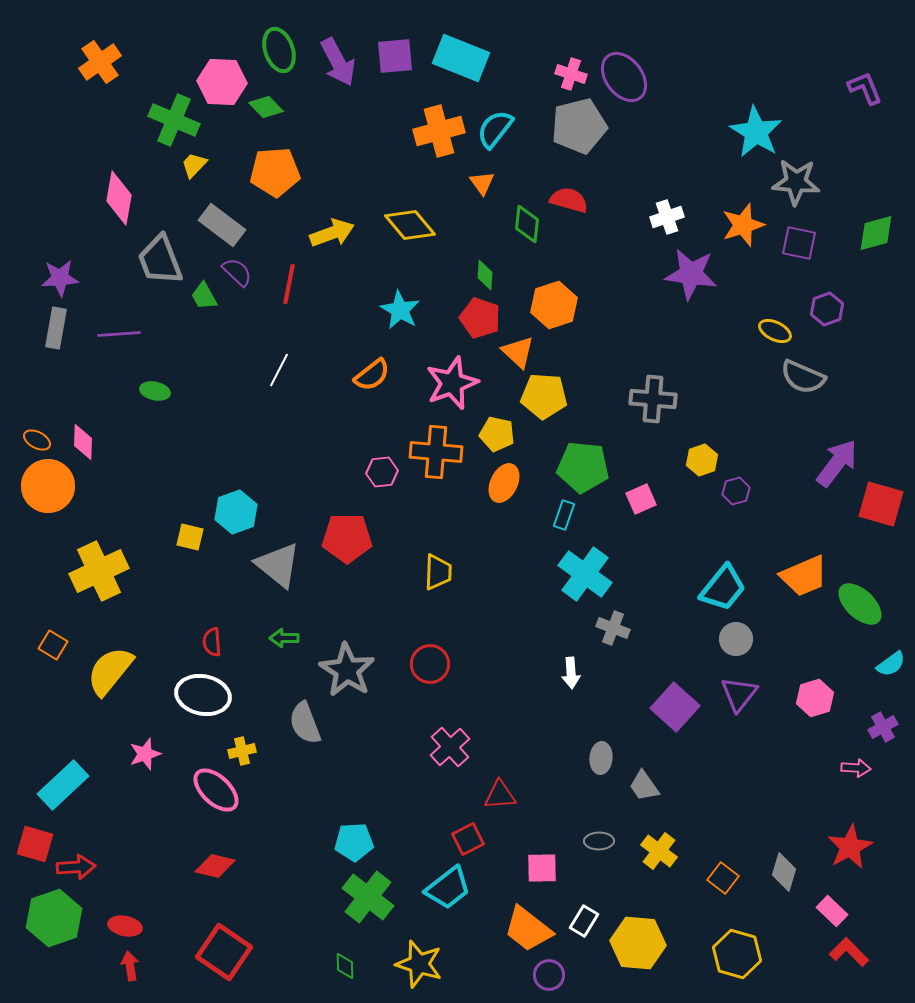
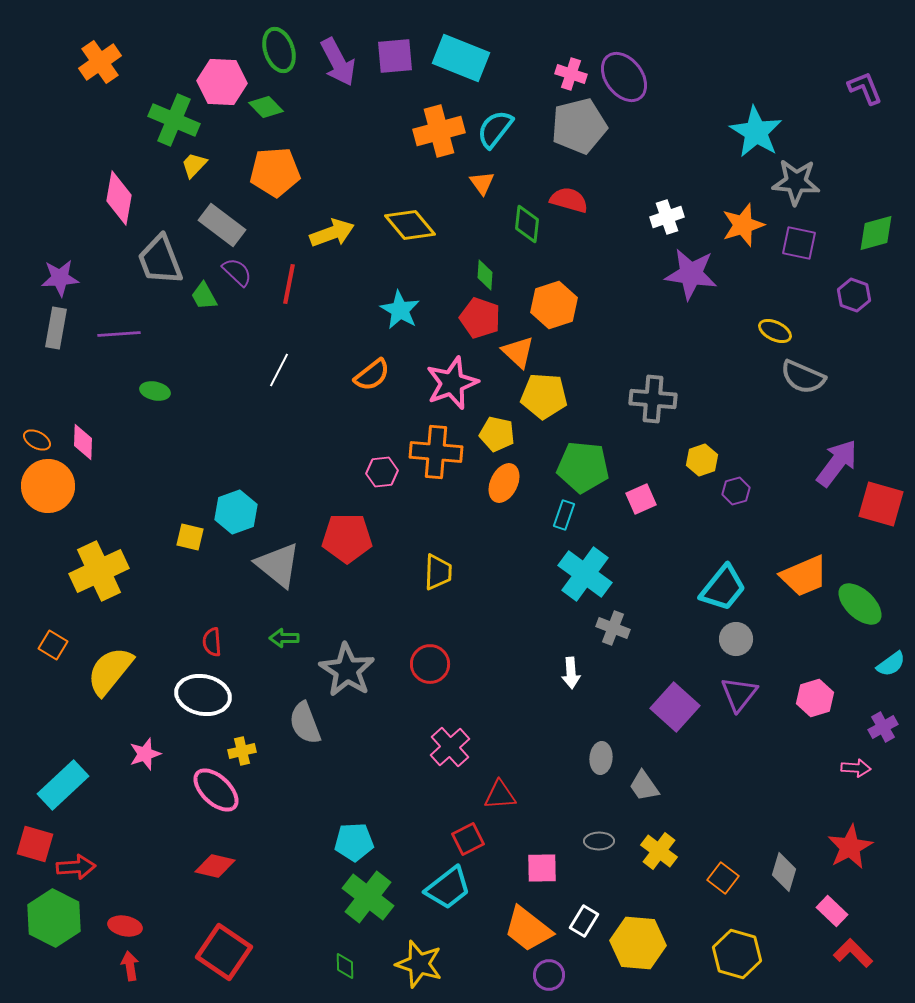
purple hexagon at (827, 309): moved 27 px right, 14 px up; rotated 20 degrees counterclockwise
green hexagon at (54, 918): rotated 14 degrees counterclockwise
red L-shape at (849, 952): moved 4 px right, 1 px down
